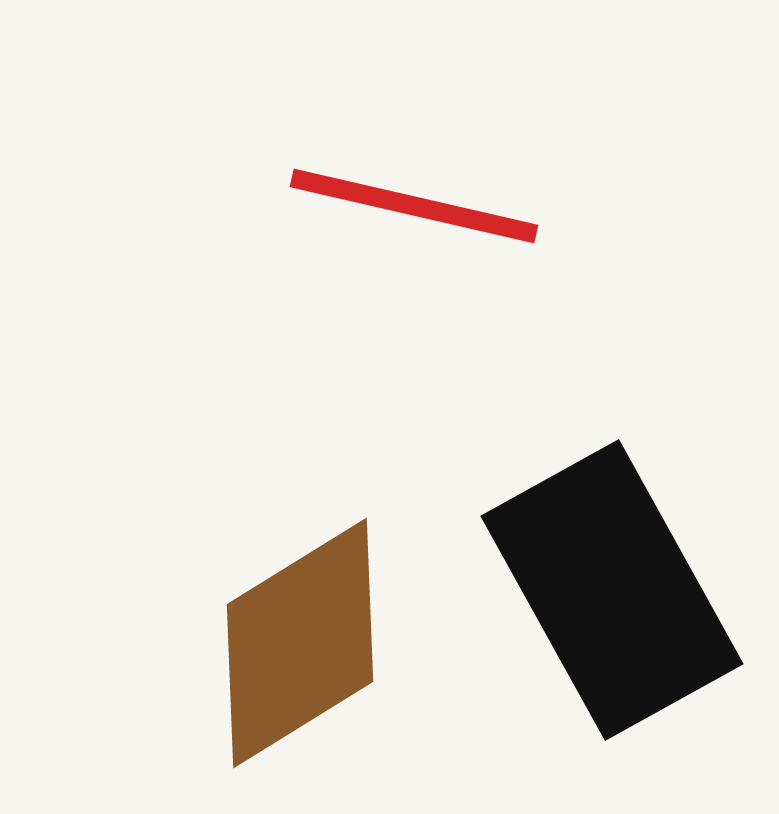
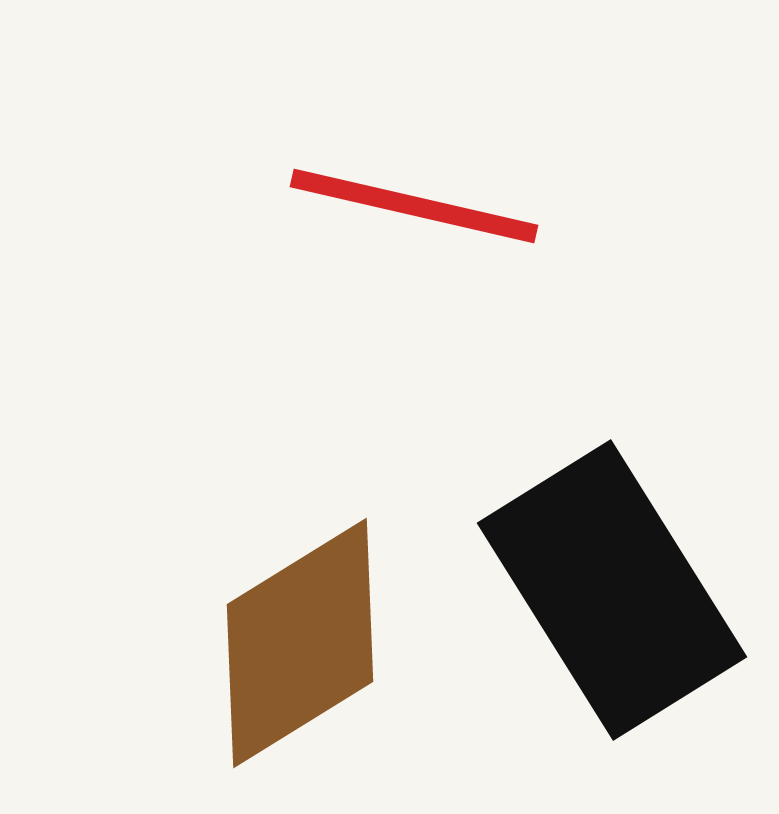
black rectangle: rotated 3 degrees counterclockwise
